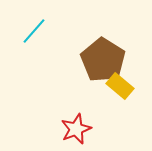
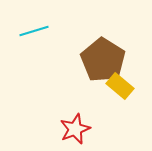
cyan line: rotated 32 degrees clockwise
red star: moved 1 px left
